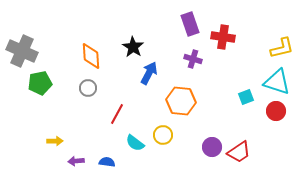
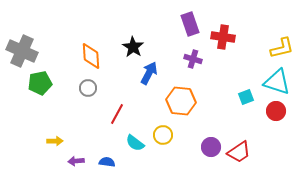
purple circle: moved 1 px left
